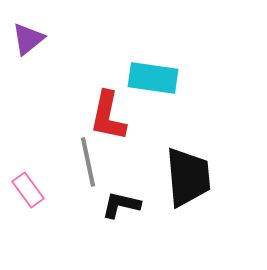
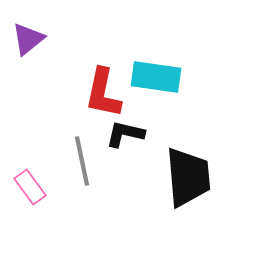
cyan rectangle: moved 3 px right, 1 px up
red L-shape: moved 5 px left, 23 px up
gray line: moved 6 px left, 1 px up
pink rectangle: moved 2 px right, 3 px up
black L-shape: moved 4 px right, 71 px up
